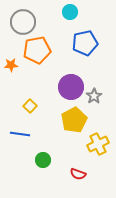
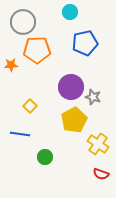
orange pentagon: rotated 8 degrees clockwise
gray star: moved 1 px left, 1 px down; rotated 21 degrees counterclockwise
yellow cross: rotated 30 degrees counterclockwise
green circle: moved 2 px right, 3 px up
red semicircle: moved 23 px right
